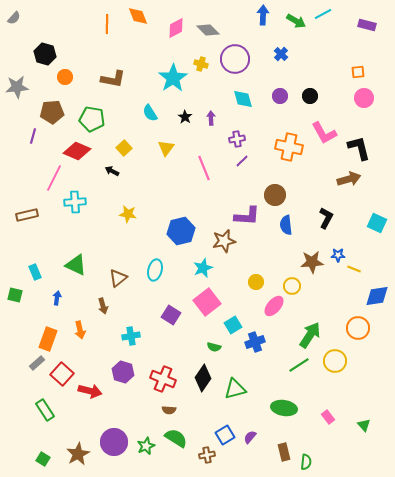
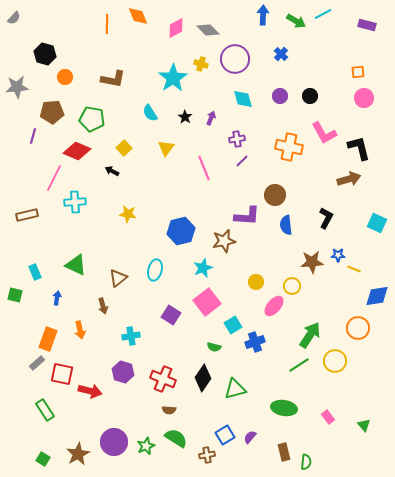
purple arrow at (211, 118): rotated 24 degrees clockwise
red square at (62, 374): rotated 30 degrees counterclockwise
